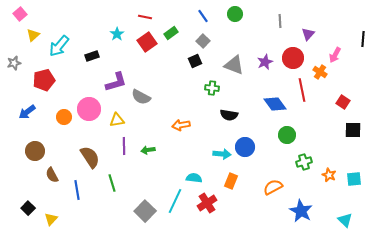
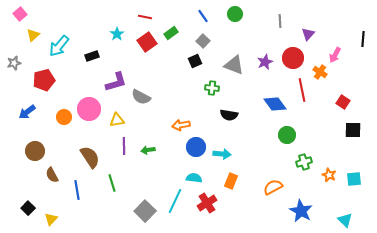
blue circle at (245, 147): moved 49 px left
